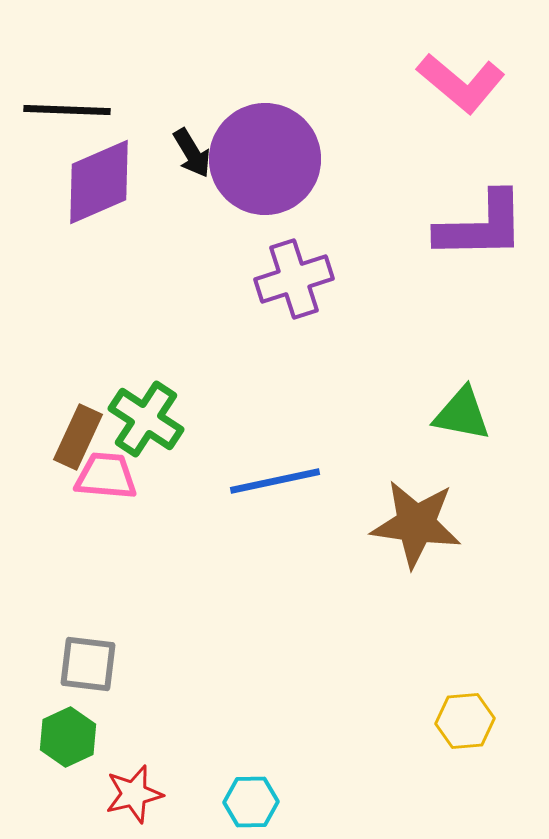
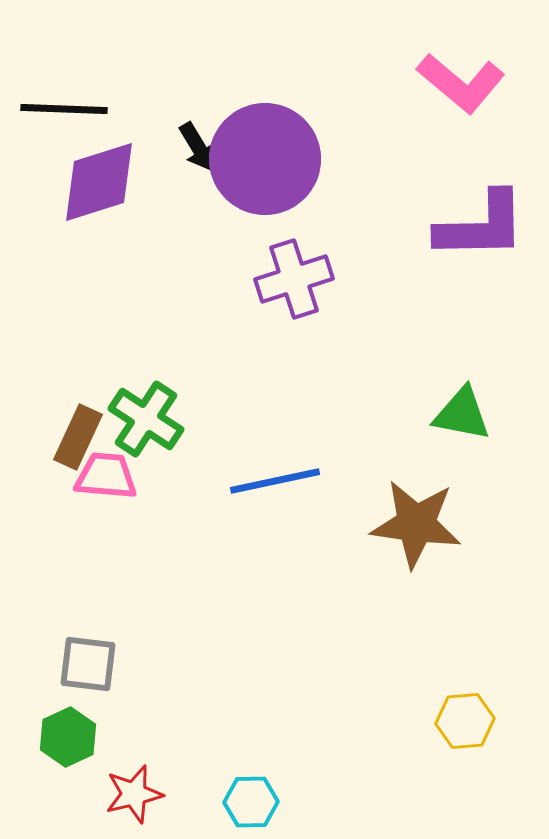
black line: moved 3 px left, 1 px up
black arrow: moved 6 px right, 6 px up
purple diamond: rotated 6 degrees clockwise
